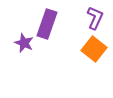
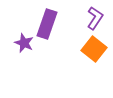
purple L-shape: rotated 10 degrees clockwise
